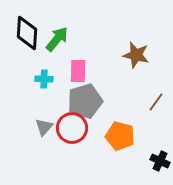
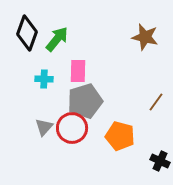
black diamond: rotated 16 degrees clockwise
brown star: moved 9 px right, 18 px up
